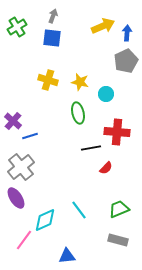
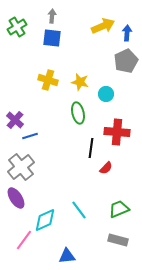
gray arrow: moved 1 px left; rotated 16 degrees counterclockwise
purple cross: moved 2 px right, 1 px up
black line: rotated 72 degrees counterclockwise
